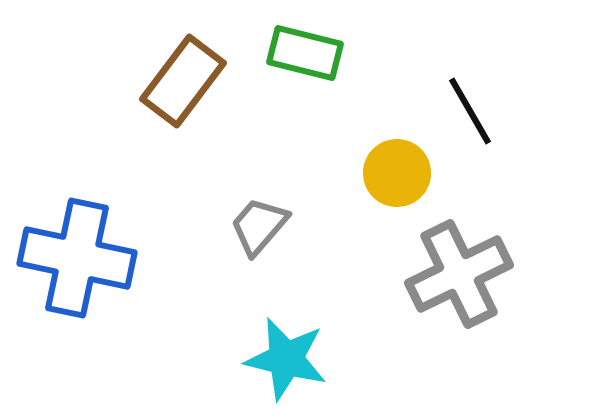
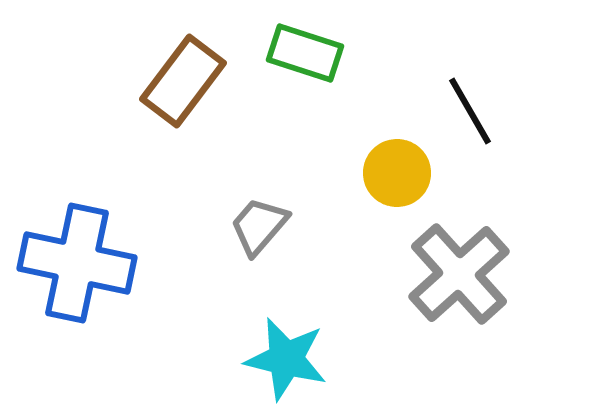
green rectangle: rotated 4 degrees clockwise
blue cross: moved 5 px down
gray cross: rotated 16 degrees counterclockwise
